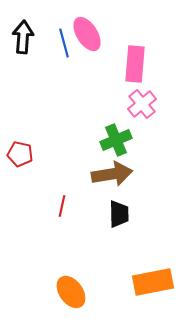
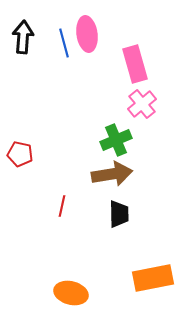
pink ellipse: rotated 24 degrees clockwise
pink rectangle: rotated 21 degrees counterclockwise
orange rectangle: moved 4 px up
orange ellipse: moved 1 px down; rotated 40 degrees counterclockwise
